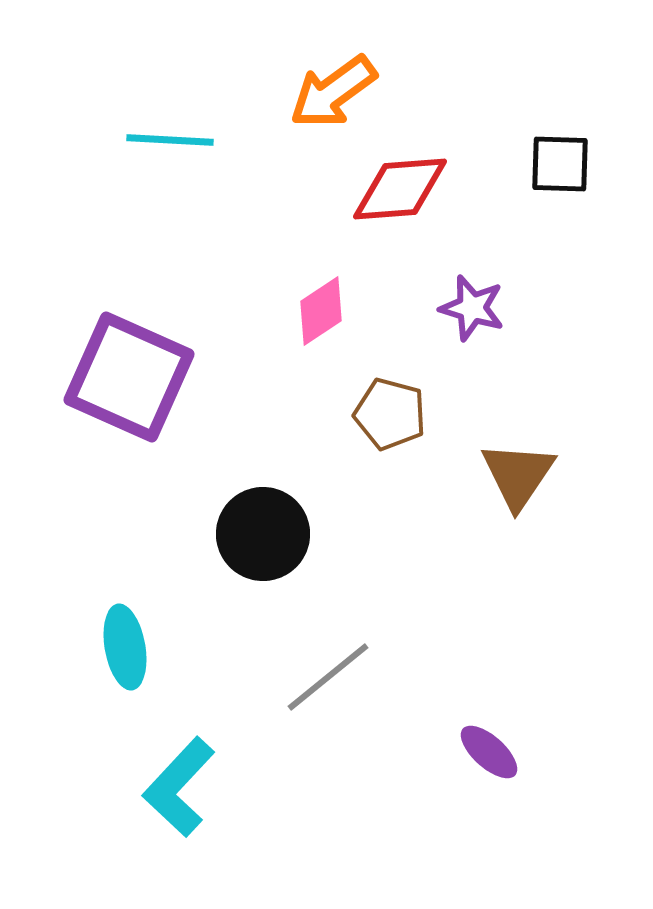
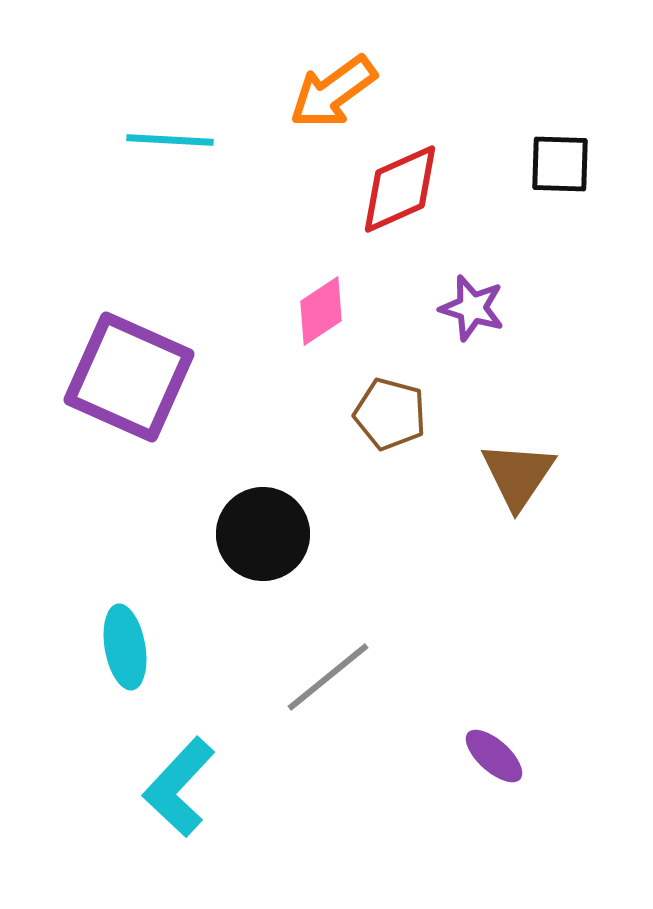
red diamond: rotated 20 degrees counterclockwise
purple ellipse: moved 5 px right, 4 px down
